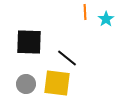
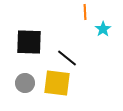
cyan star: moved 3 px left, 10 px down
gray circle: moved 1 px left, 1 px up
